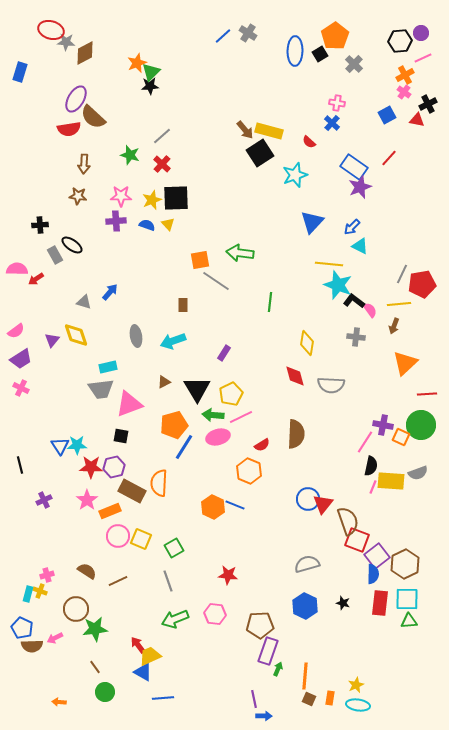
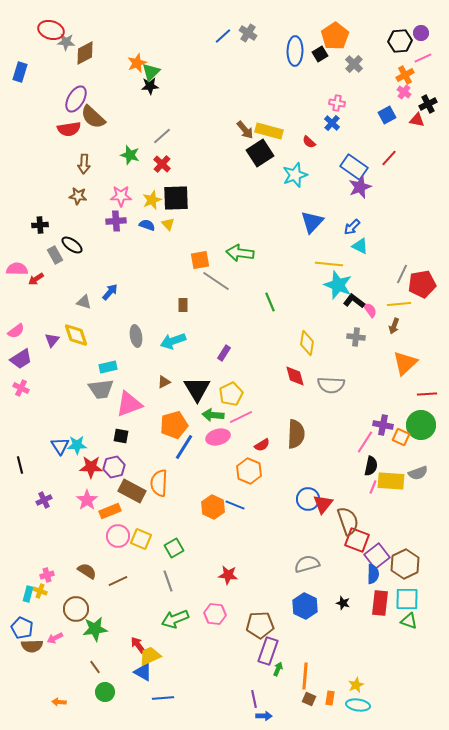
green line at (270, 302): rotated 30 degrees counterclockwise
green triangle at (409, 621): rotated 24 degrees clockwise
